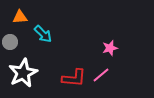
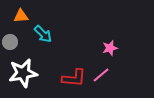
orange triangle: moved 1 px right, 1 px up
white star: rotated 16 degrees clockwise
